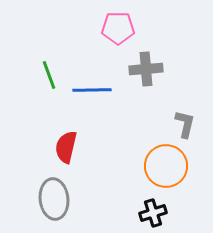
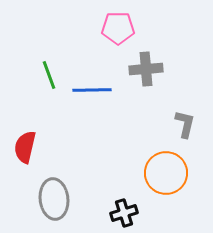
red semicircle: moved 41 px left
orange circle: moved 7 px down
black cross: moved 29 px left
